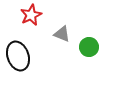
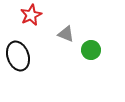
gray triangle: moved 4 px right
green circle: moved 2 px right, 3 px down
